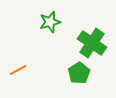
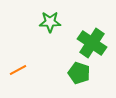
green star: rotated 15 degrees clockwise
green pentagon: rotated 20 degrees counterclockwise
